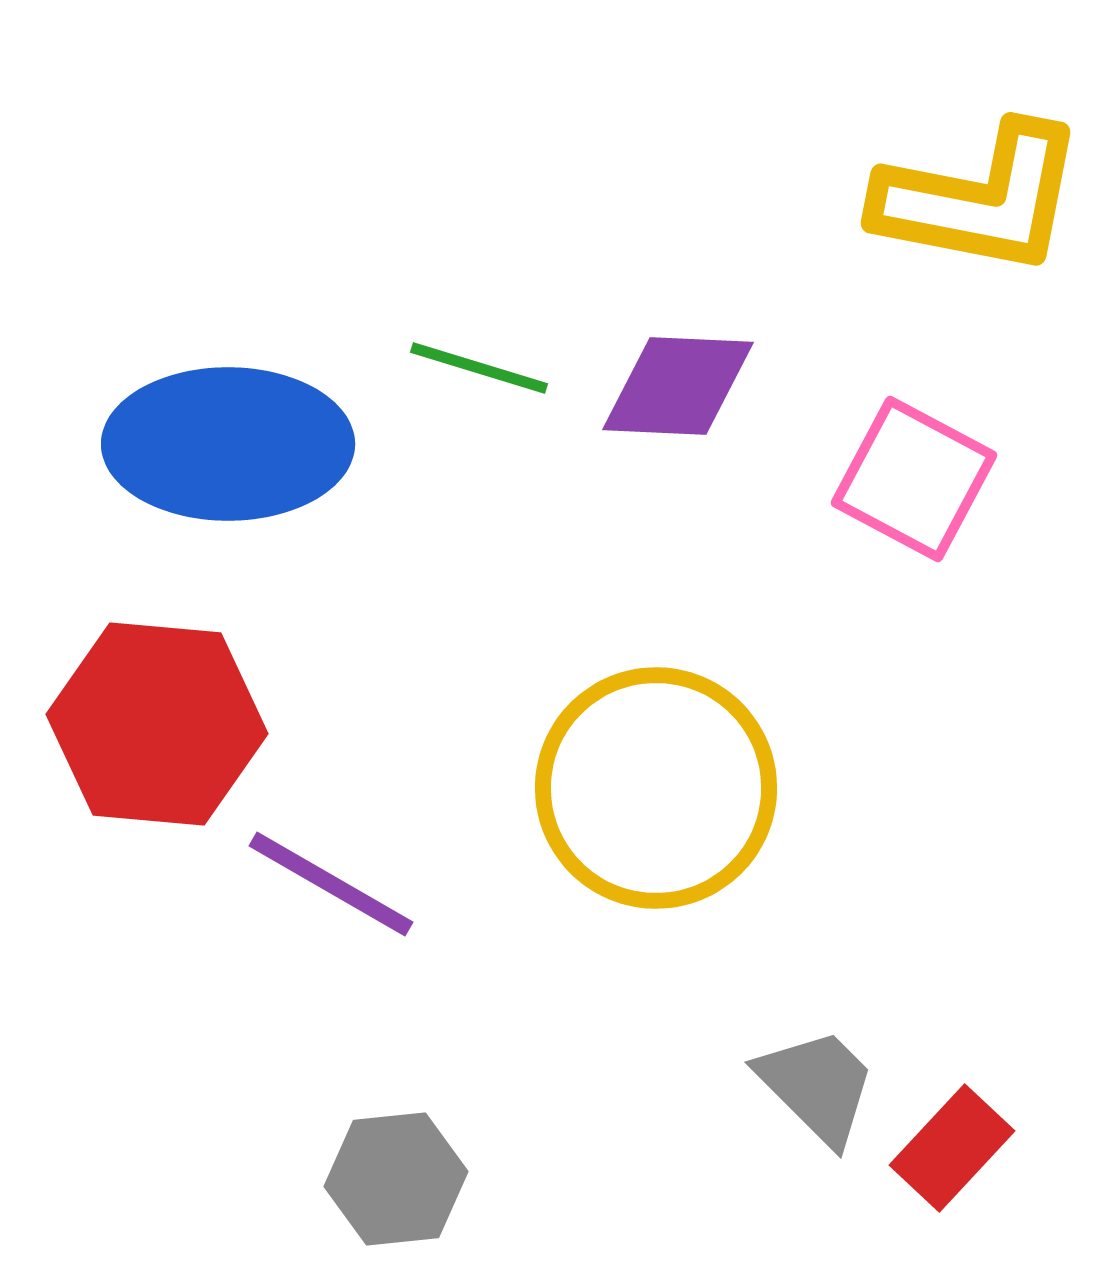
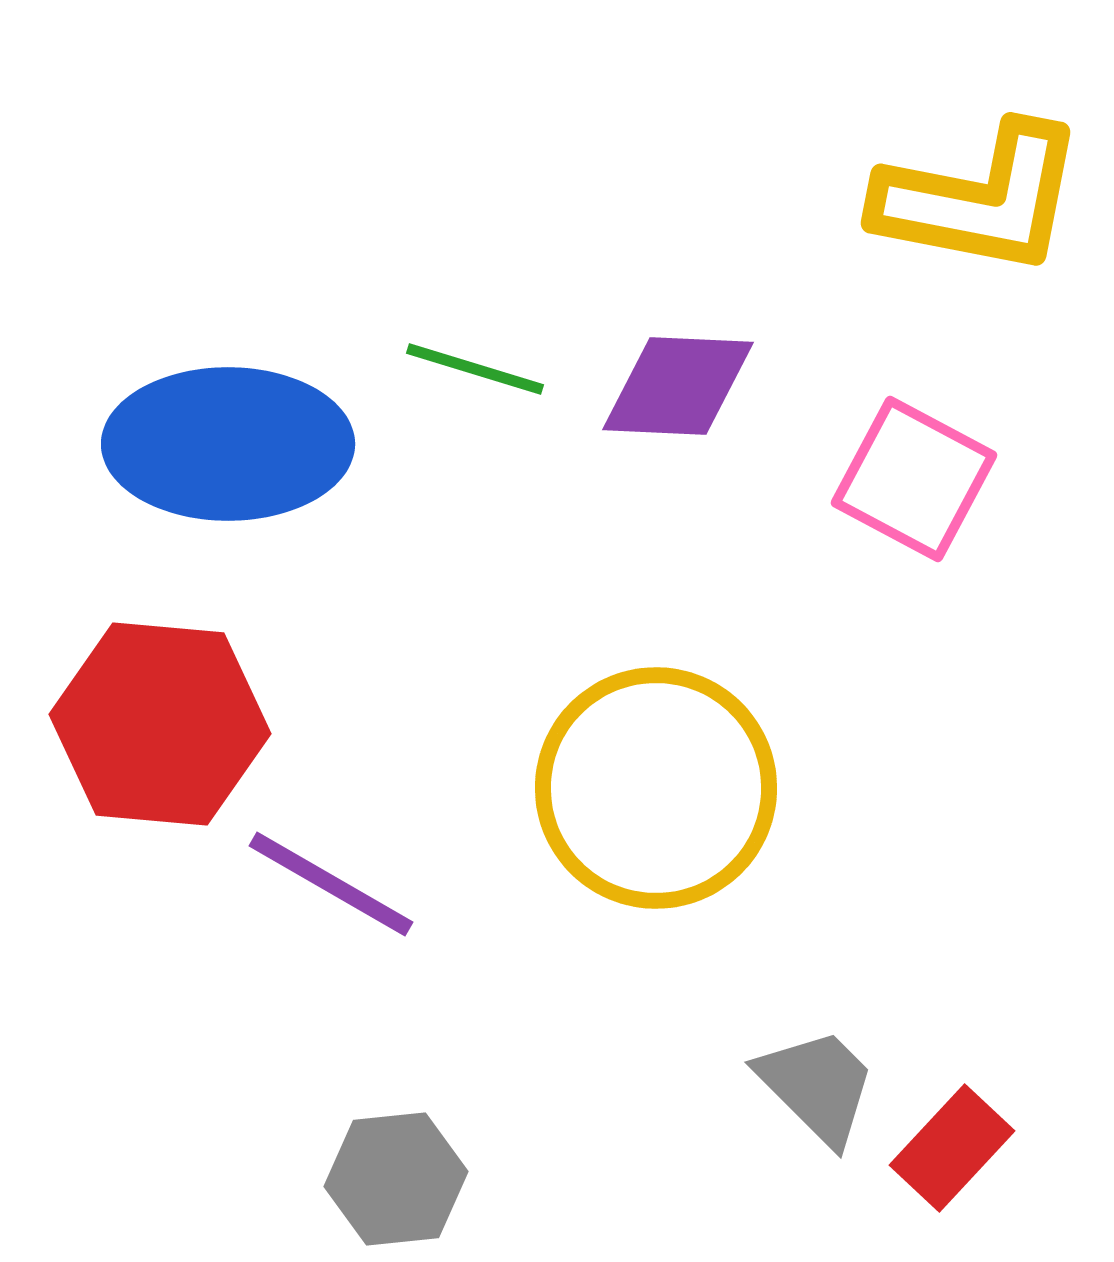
green line: moved 4 px left, 1 px down
red hexagon: moved 3 px right
